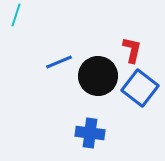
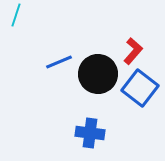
red L-shape: moved 1 px right, 1 px down; rotated 28 degrees clockwise
black circle: moved 2 px up
